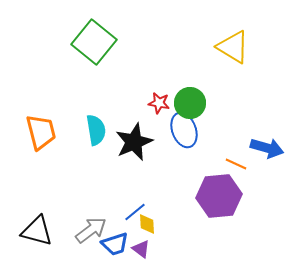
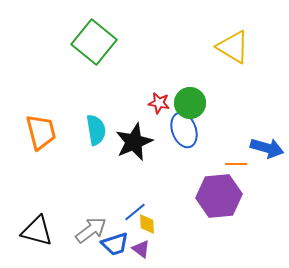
orange line: rotated 25 degrees counterclockwise
